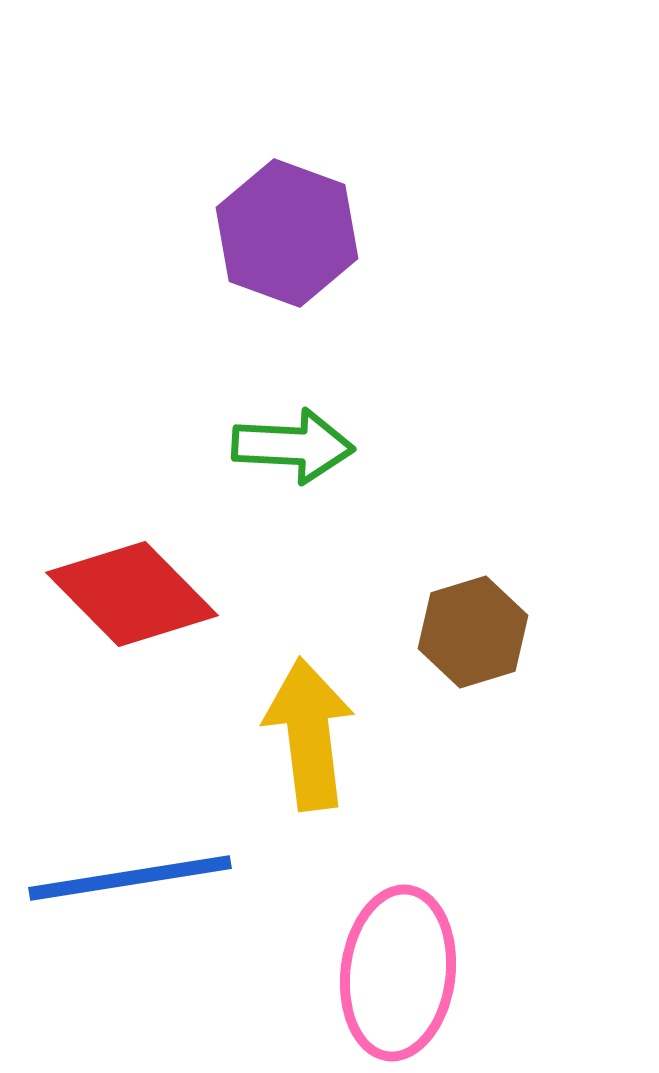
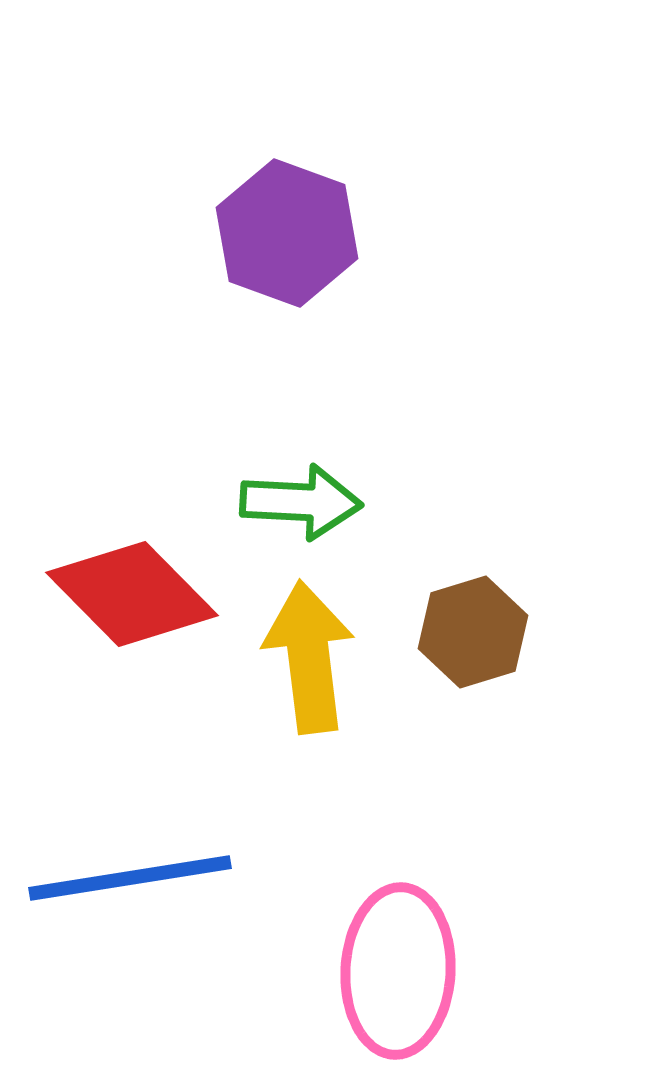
green arrow: moved 8 px right, 56 px down
yellow arrow: moved 77 px up
pink ellipse: moved 2 px up; rotated 4 degrees counterclockwise
